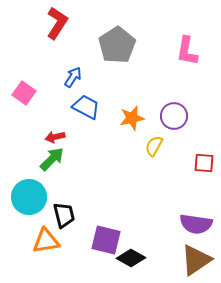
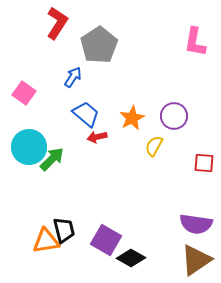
gray pentagon: moved 18 px left
pink L-shape: moved 8 px right, 9 px up
blue trapezoid: moved 7 px down; rotated 12 degrees clockwise
orange star: rotated 15 degrees counterclockwise
red arrow: moved 42 px right
cyan circle: moved 50 px up
black trapezoid: moved 15 px down
purple square: rotated 16 degrees clockwise
